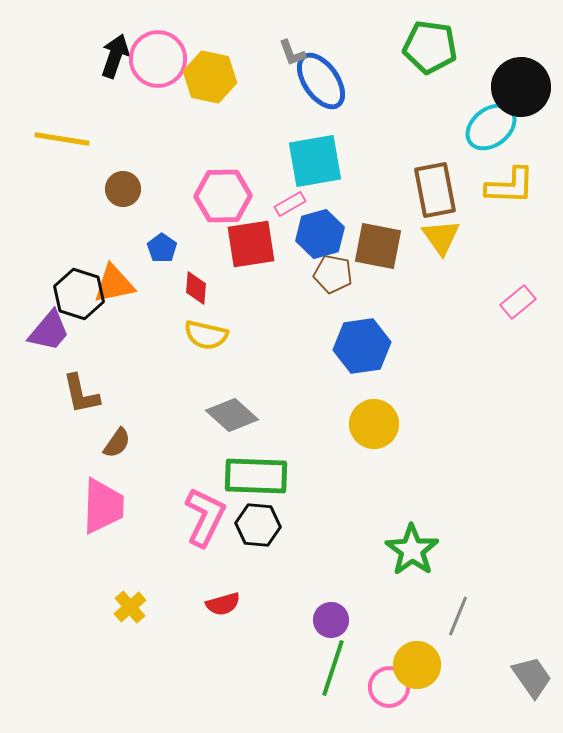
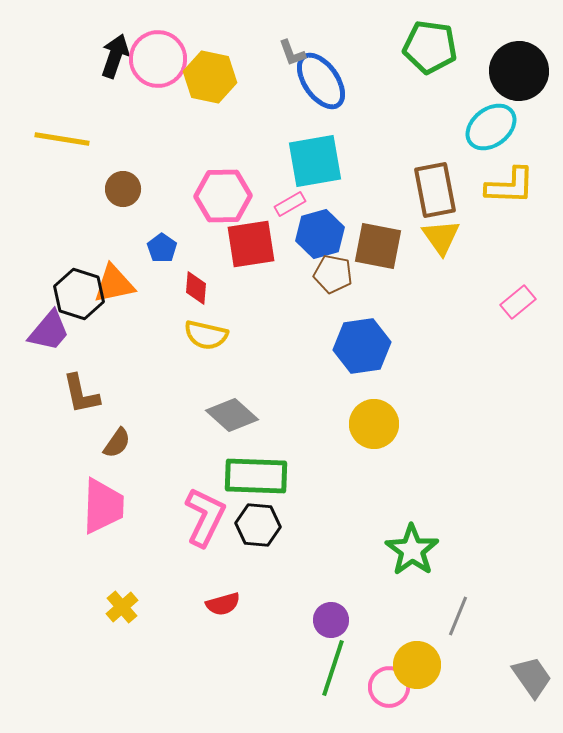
black circle at (521, 87): moved 2 px left, 16 px up
yellow cross at (130, 607): moved 8 px left
